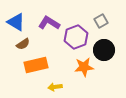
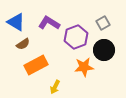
gray square: moved 2 px right, 2 px down
orange rectangle: rotated 15 degrees counterclockwise
yellow arrow: rotated 56 degrees counterclockwise
